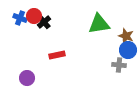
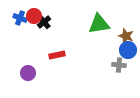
purple circle: moved 1 px right, 5 px up
